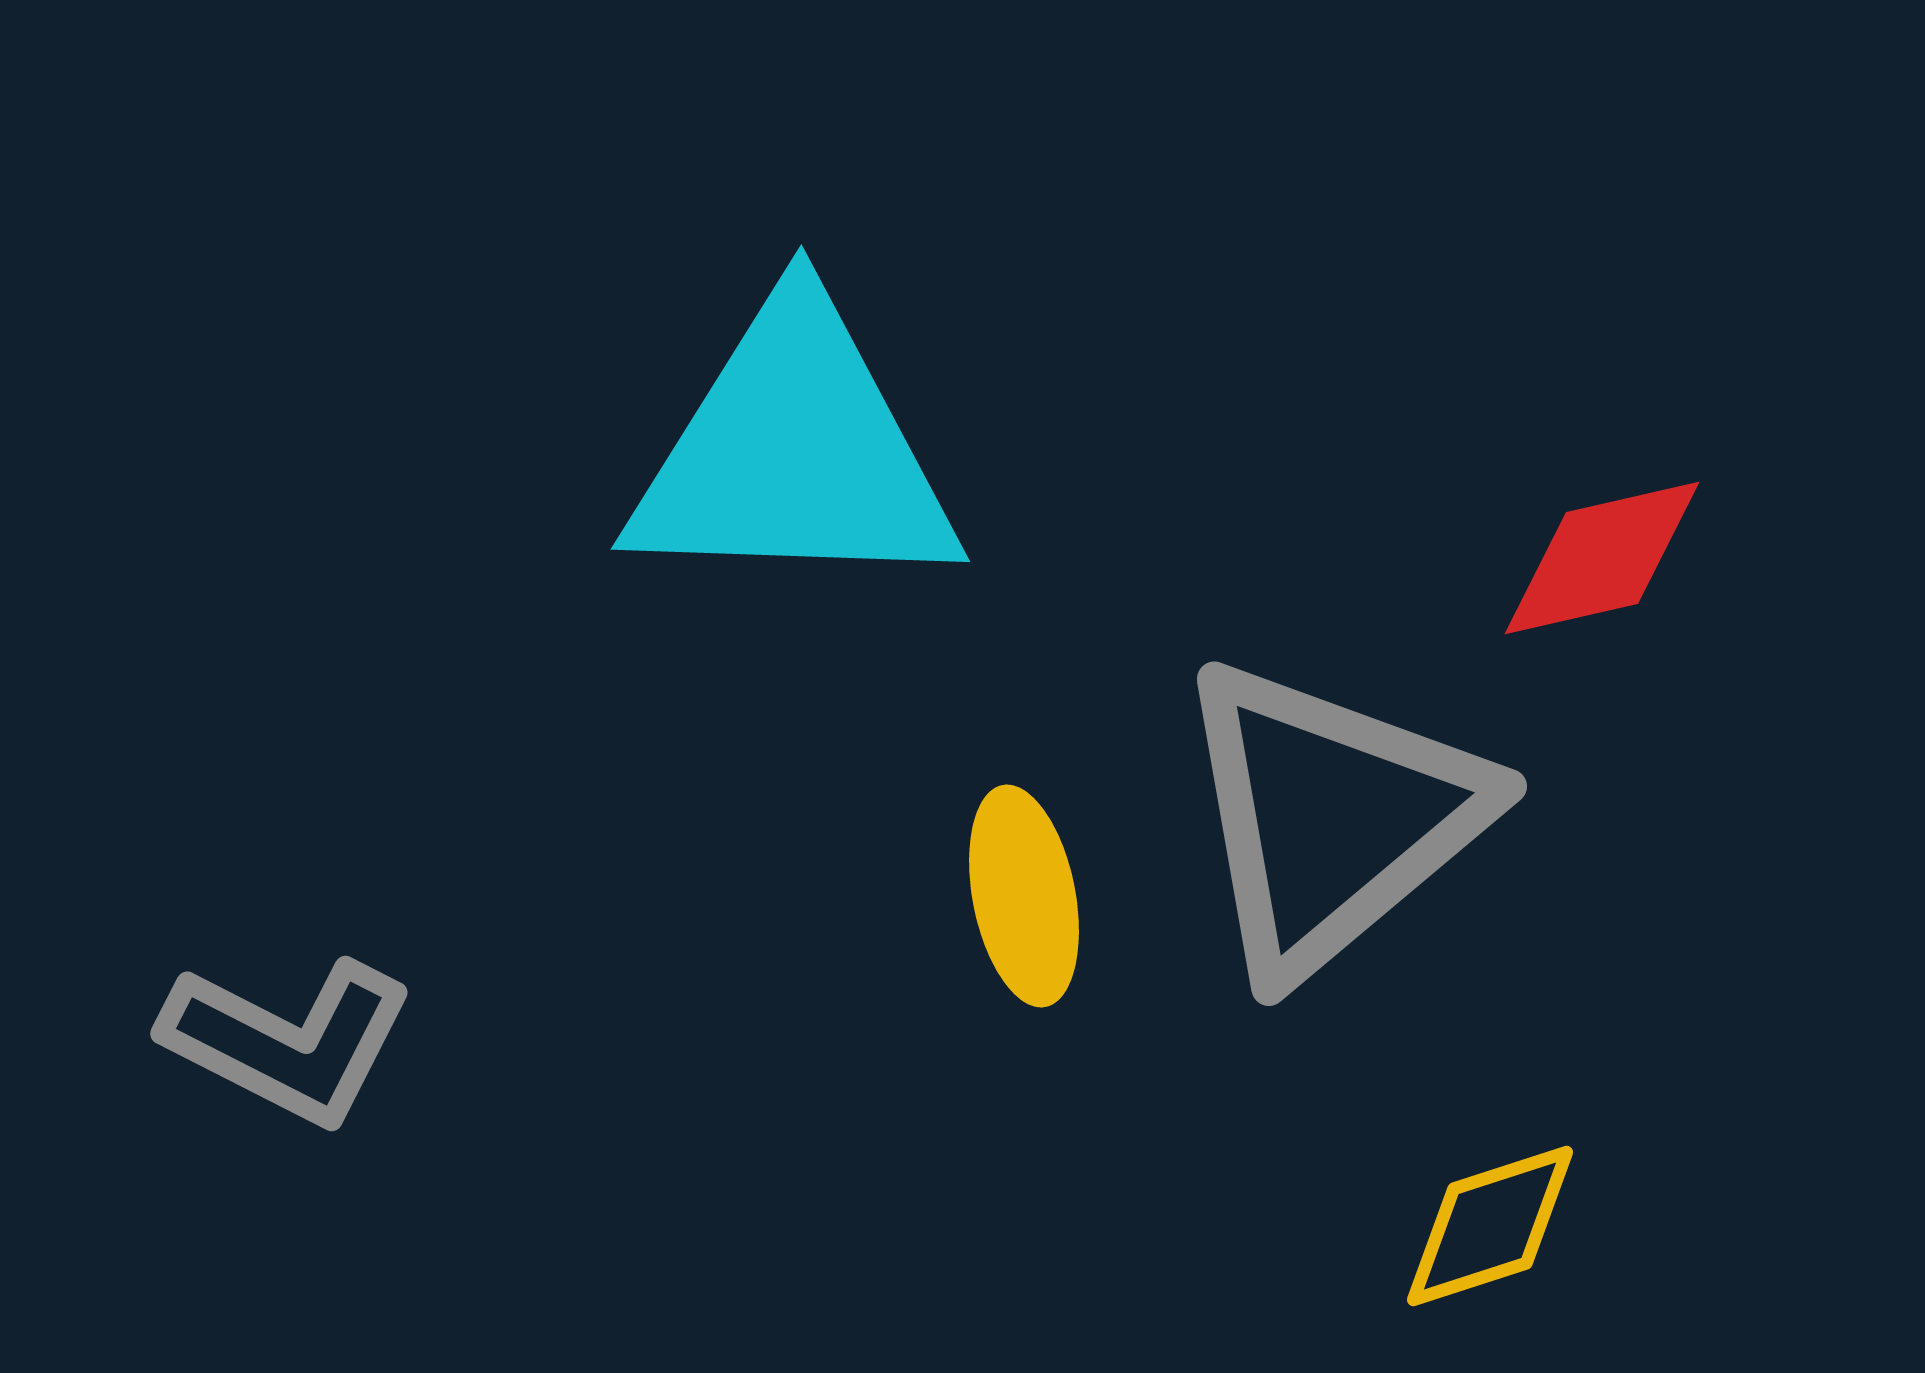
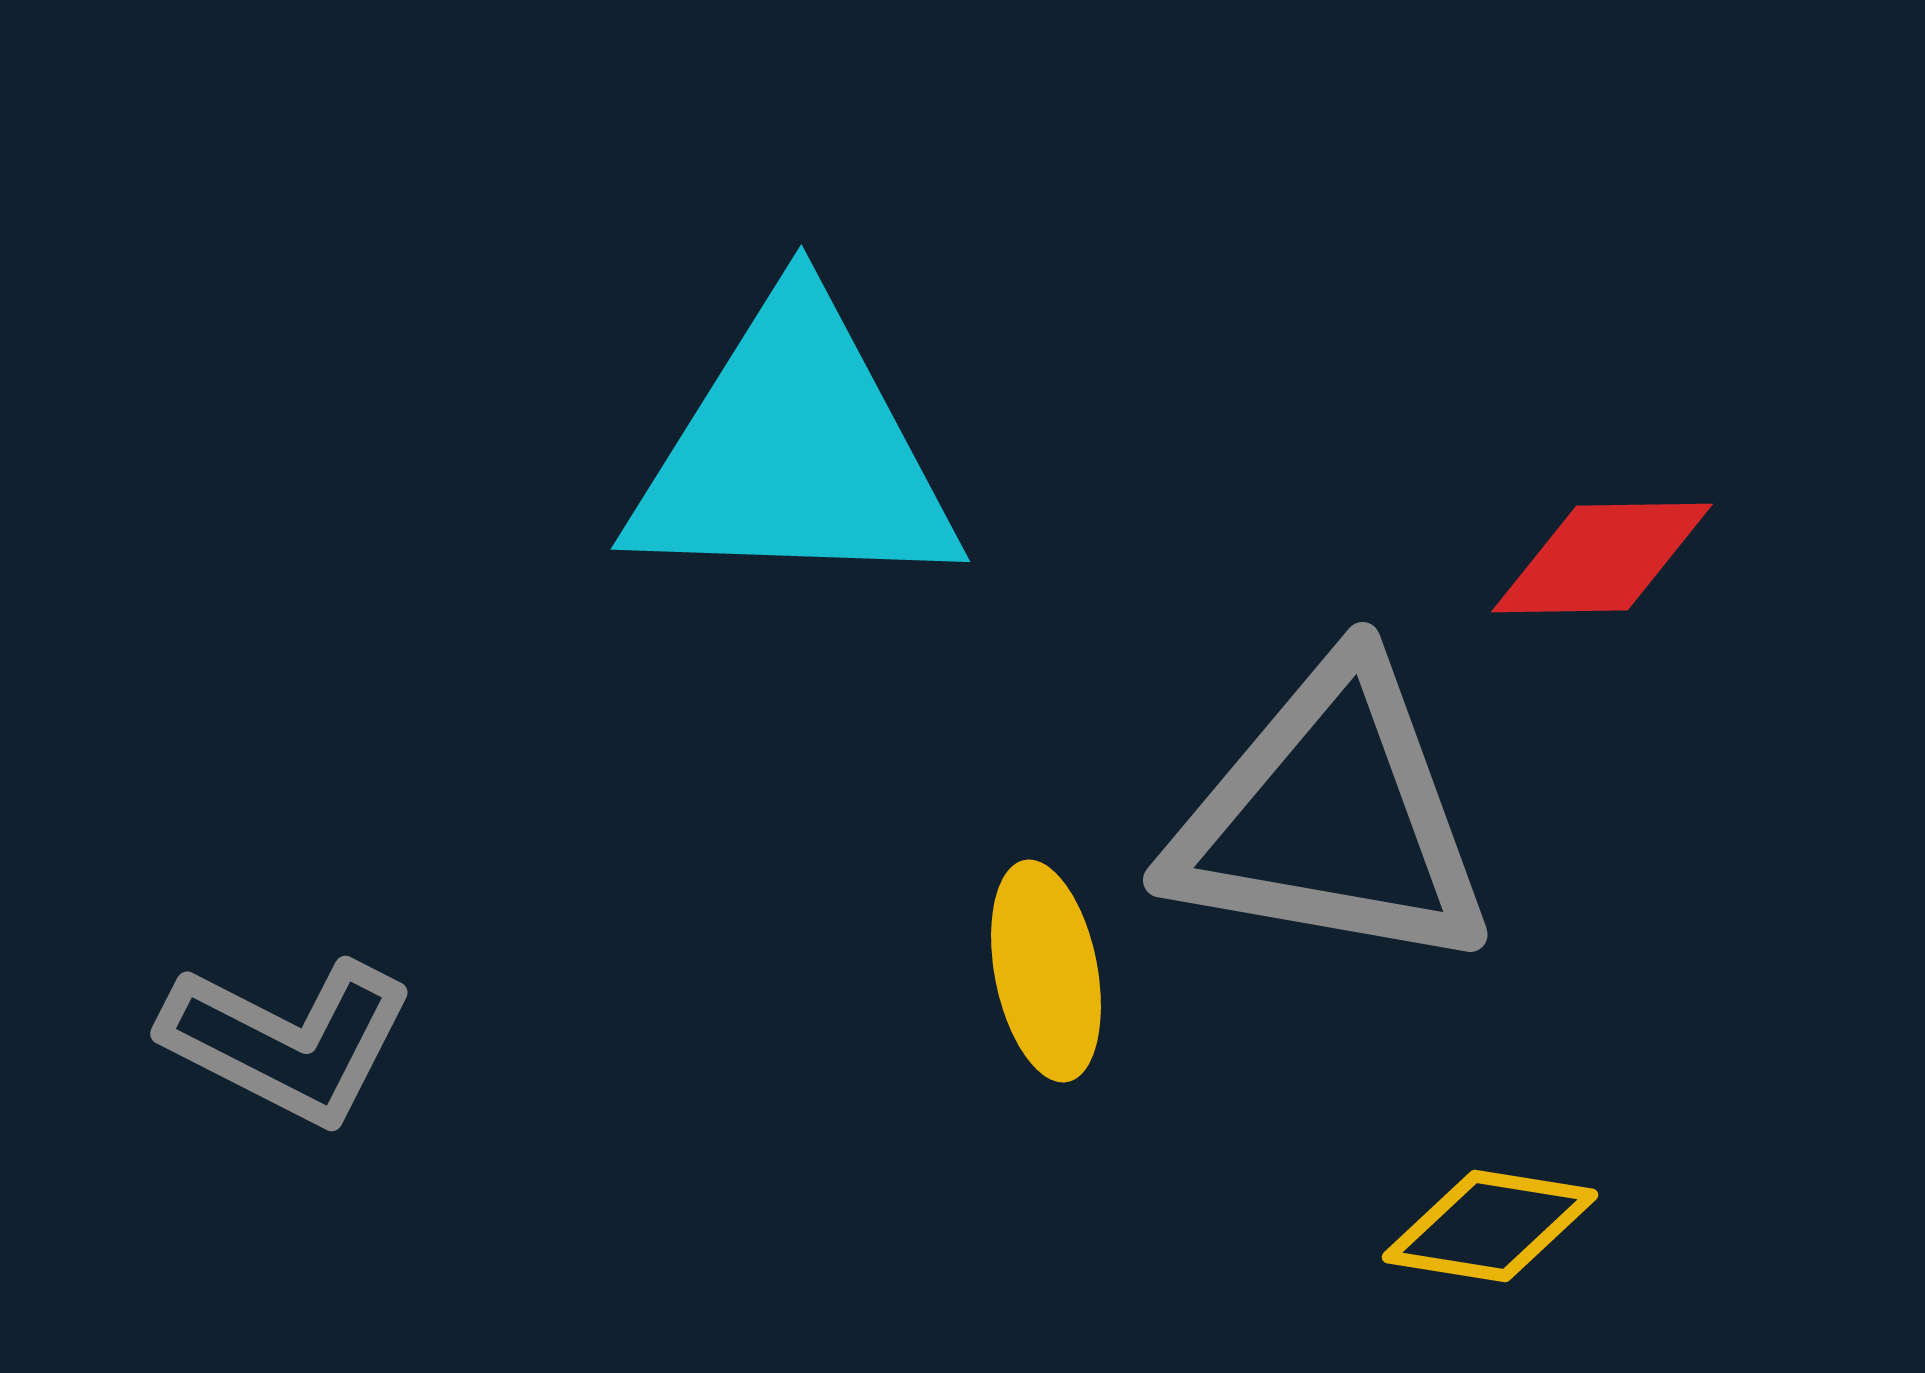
red diamond: rotated 12 degrees clockwise
gray triangle: rotated 50 degrees clockwise
yellow ellipse: moved 22 px right, 75 px down
yellow diamond: rotated 27 degrees clockwise
